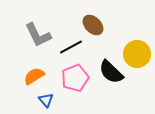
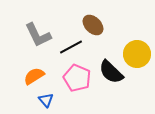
pink pentagon: moved 2 px right; rotated 28 degrees counterclockwise
